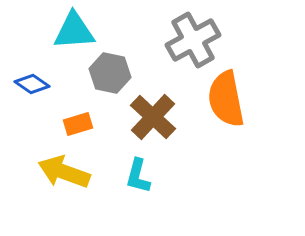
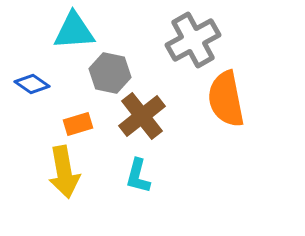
brown cross: moved 11 px left, 1 px up; rotated 9 degrees clockwise
yellow arrow: rotated 120 degrees counterclockwise
